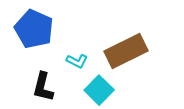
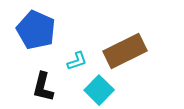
blue pentagon: moved 2 px right, 1 px down
brown rectangle: moved 1 px left
cyan L-shape: rotated 45 degrees counterclockwise
